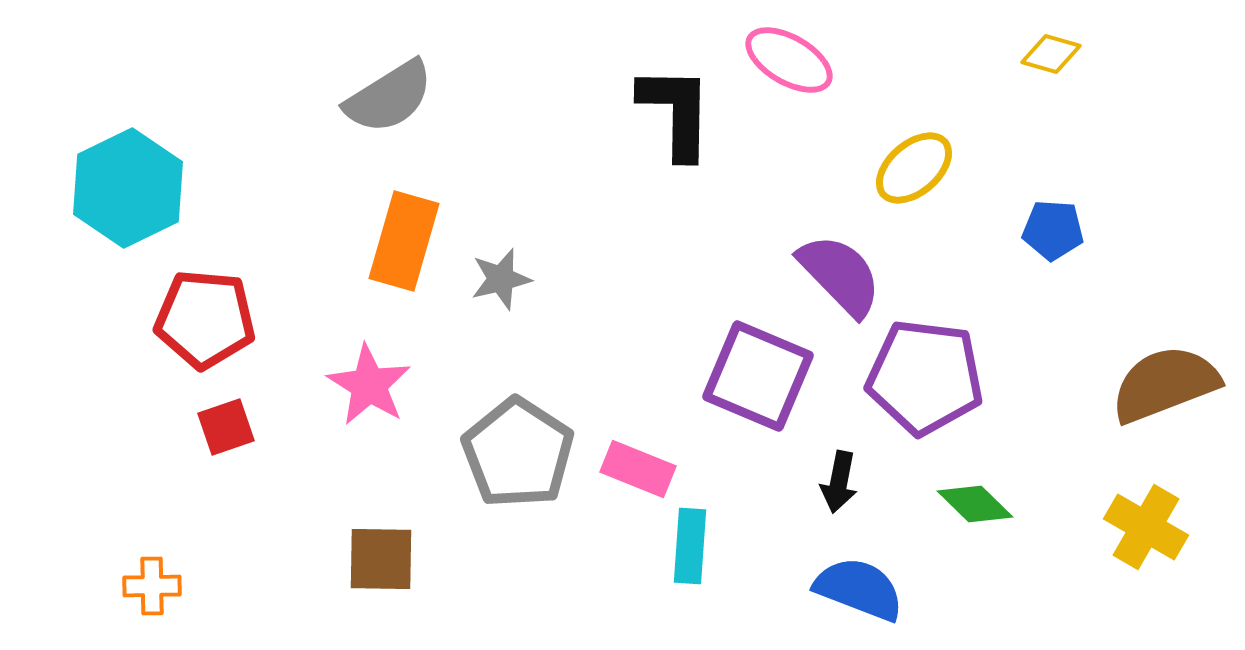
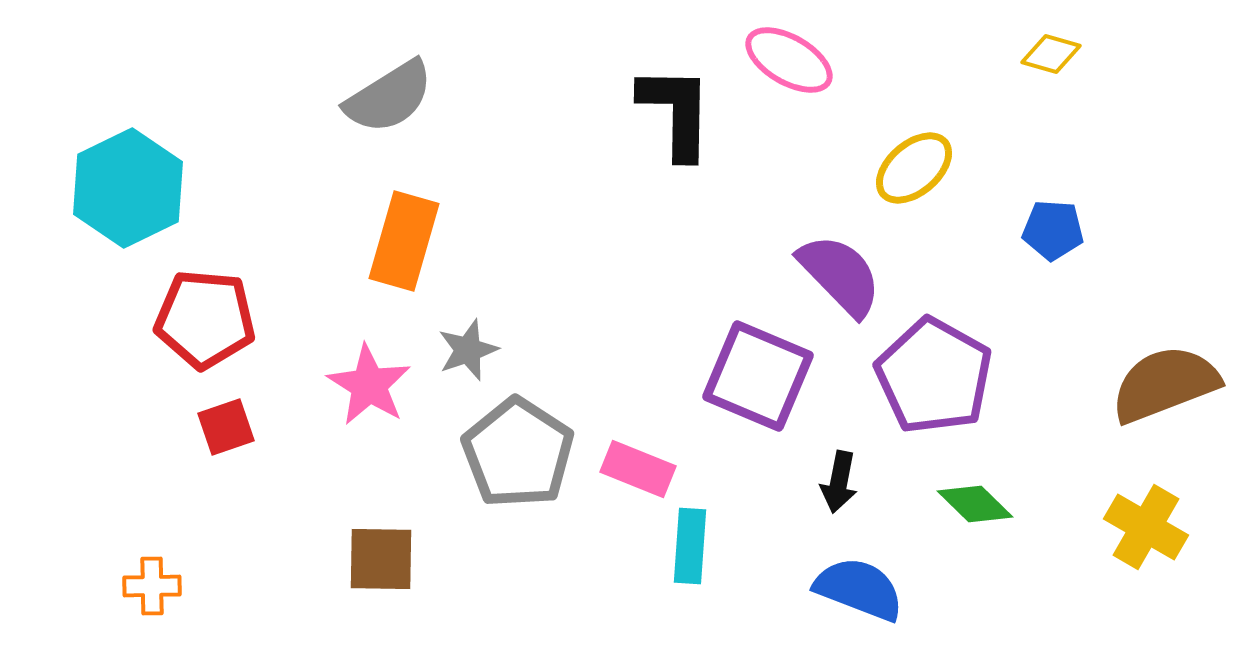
gray star: moved 33 px left, 71 px down; rotated 6 degrees counterclockwise
purple pentagon: moved 9 px right, 1 px up; rotated 22 degrees clockwise
